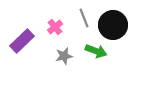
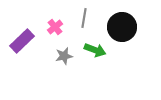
gray line: rotated 30 degrees clockwise
black circle: moved 9 px right, 2 px down
green arrow: moved 1 px left, 1 px up
